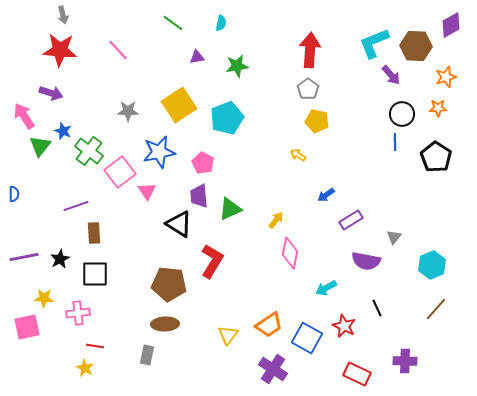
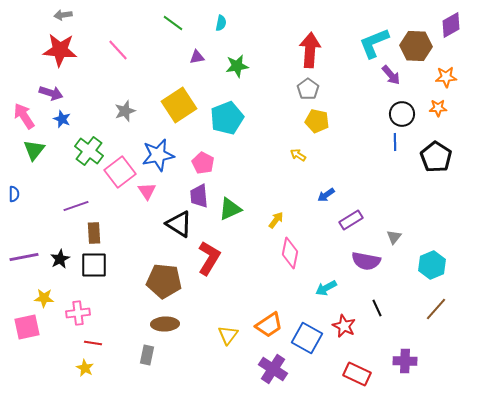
gray arrow at (63, 15): rotated 96 degrees clockwise
orange star at (446, 77): rotated 15 degrees clockwise
gray star at (128, 111): moved 3 px left; rotated 20 degrees counterclockwise
blue star at (63, 131): moved 1 px left, 12 px up
green triangle at (40, 146): moved 6 px left, 4 px down
blue star at (159, 152): moved 1 px left, 3 px down
red L-shape at (212, 261): moved 3 px left, 3 px up
black square at (95, 274): moved 1 px left, 9 px up
brown pentagon at (169, 284): moved 5 px left, 3 px up
red line at (95, 346): moved 2 px left, 3 px up
